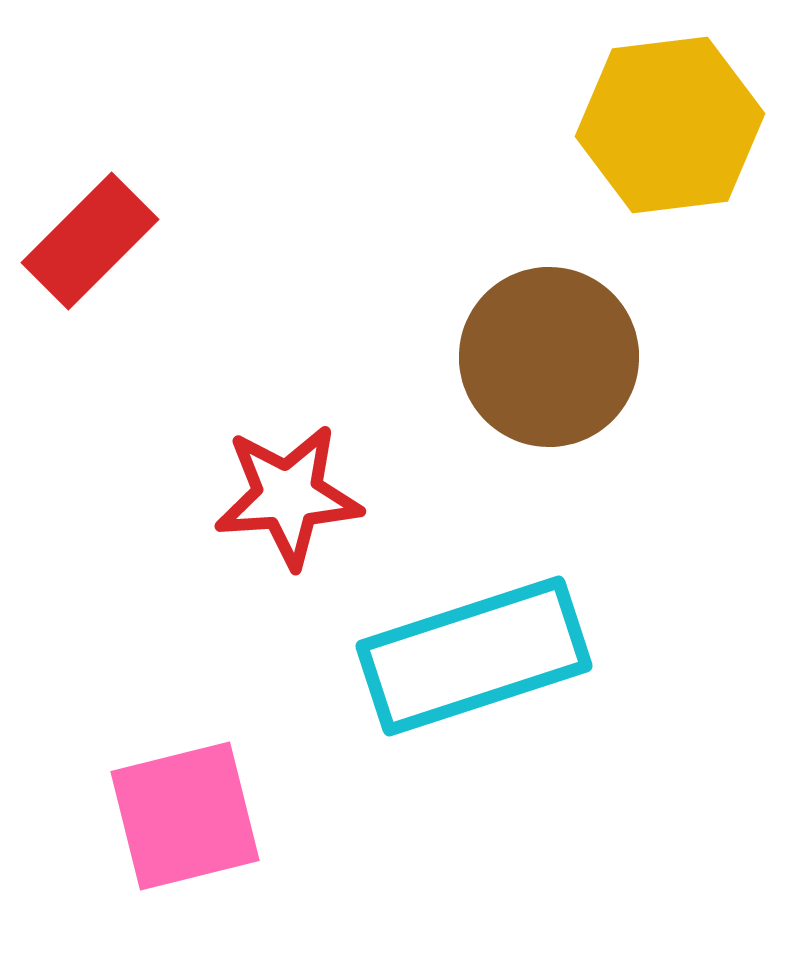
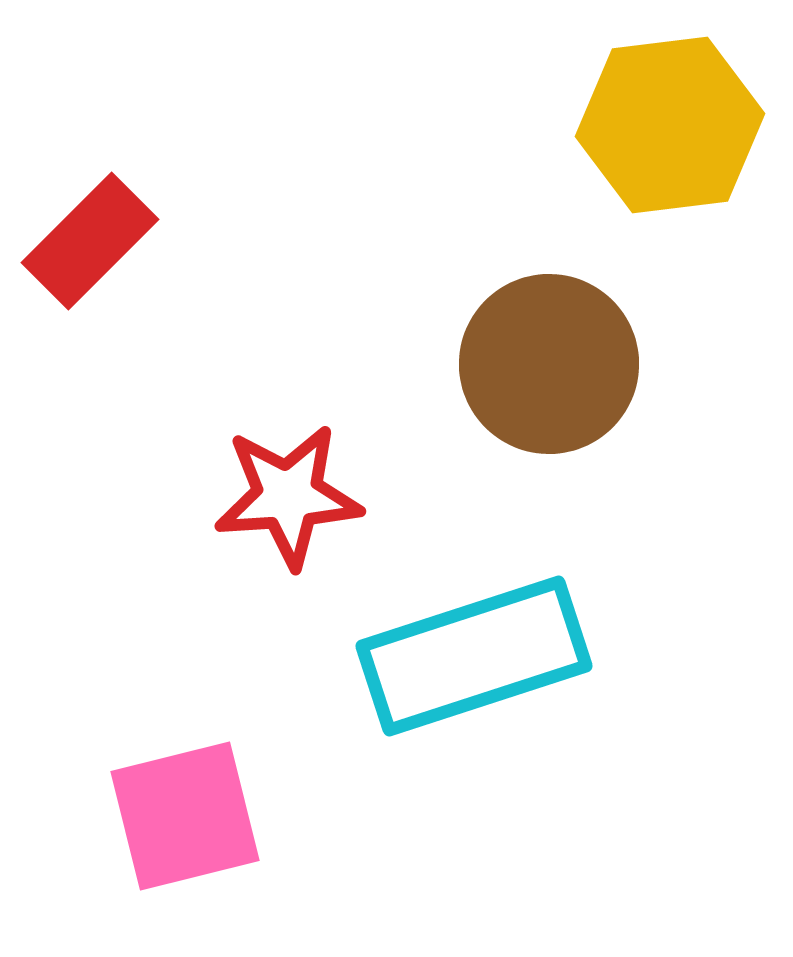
brown circle: moved 7 px down
